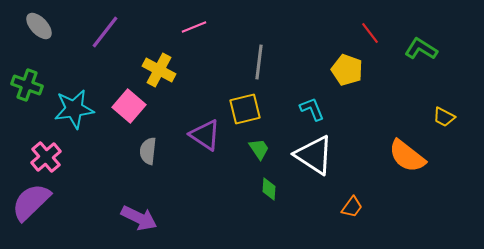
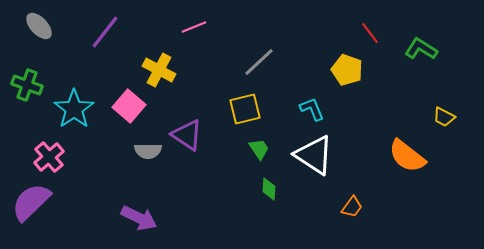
gray line: rotated 40 degrees clockwise
cyan star: rotated 27 degrees counterclockwise
purple triangle: moved 18 px left
gray semicircle: rotated 96 degrees counterclockwise
pink cross: moved 3 px right
